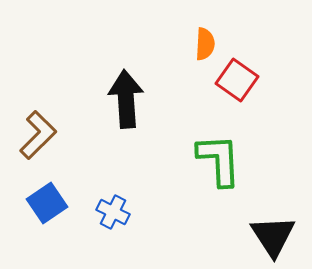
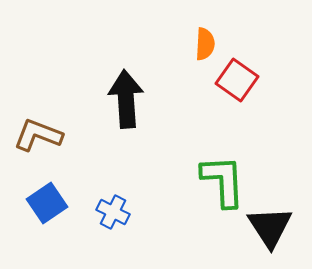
brown L-shape: rotated 114 degrees counterclockwise
green L-shape: moved 4 px right, 21 px down
black triangle: moved 3 px left, 9 px up
